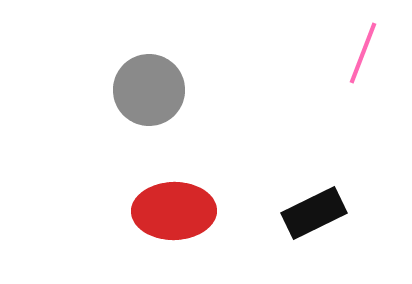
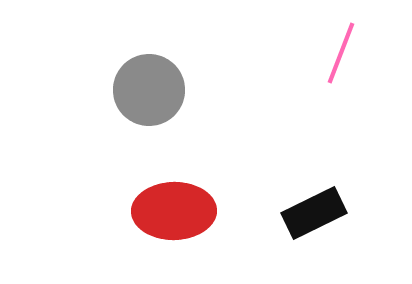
pink line: moved 22 px left
